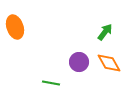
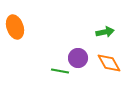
green arrow: rotated 42 degrees clockwise
purple circle: moved 1 px left, 4 px up
green line: moved 9 px right, 12 px up
